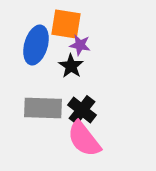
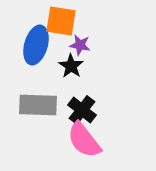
orange square: moved 5 px left, 3 px up
gray rectangle: moved 5 px left, 3 px up
pink semicircle: moved 1 px down
